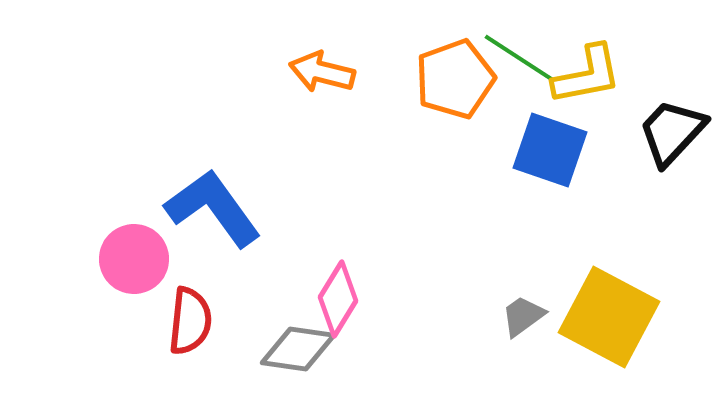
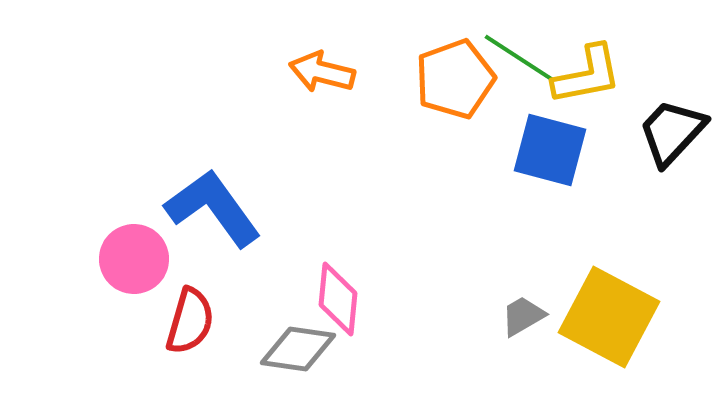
blue square: rotated 4 degrees counterclockwise
pink diamond: rotated 26 degrees counterclockwise
gray trapezoid: rotated 6 degrees clockwise
red semicircle: rotated 10 degrees clockwise
